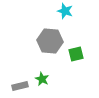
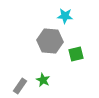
cyan star: moved 5 px down; rotated 14 degrees counterclockwise
green star: moved 1 px right, 1 px down
gray rectangle: rotated 42 degrees counterclockwise
